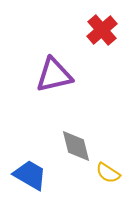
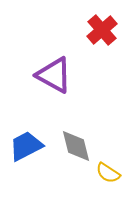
purple triangle: rotated 42 degrees clockwise
blue trapezoid: moved 4 px left, 29 px up; rotated 57 degrees counterclockwise
